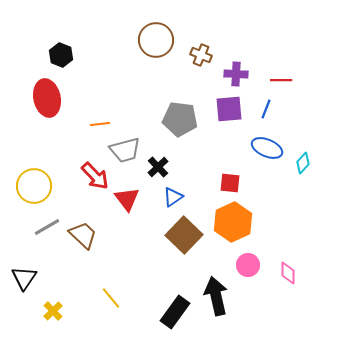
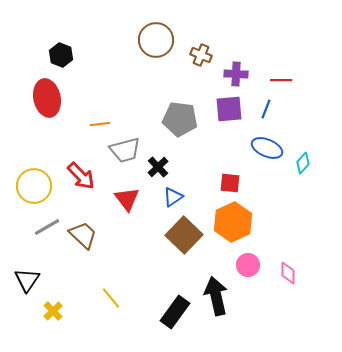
red arrow: moved 14 px left
black triangle: moved 3 px right, 2 px down
